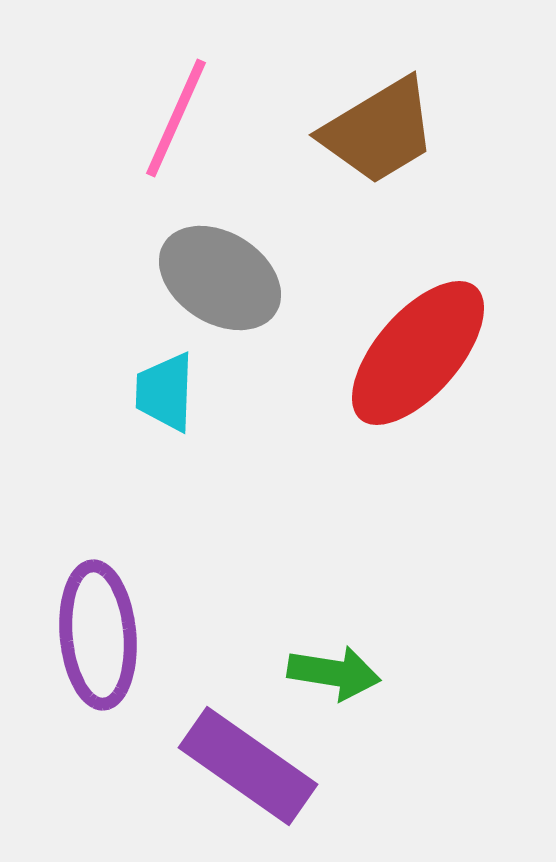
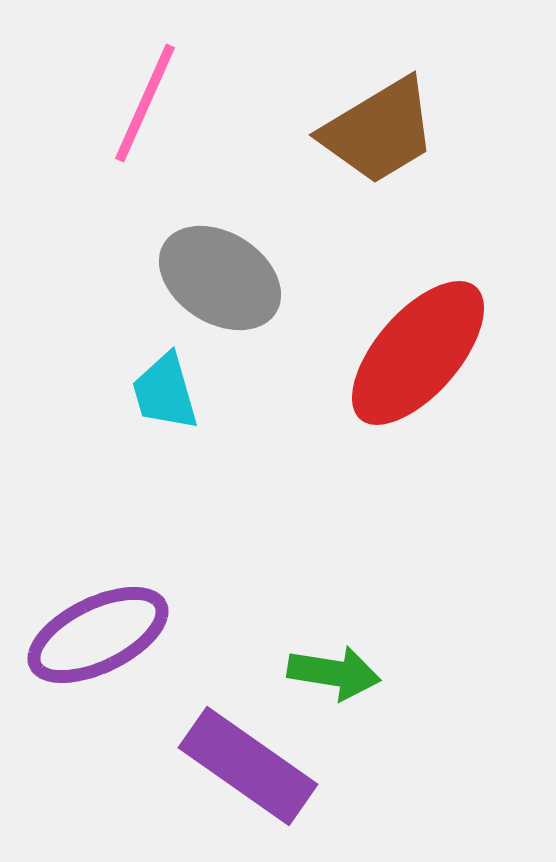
pink line: moved 31 px left, 15 px up
cyan trapezoid: rotated 18 degrees counterclockwise
purple ellipse: rotated 69 degrees clockwise
